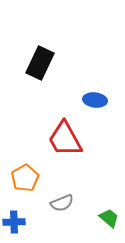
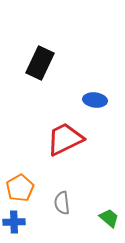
red trapezoid: rotated 93 degrees clockwise
orange pentagon: moved 5 px left, 10 px down
gray semicircle: rotated 105 degrees clockwise
